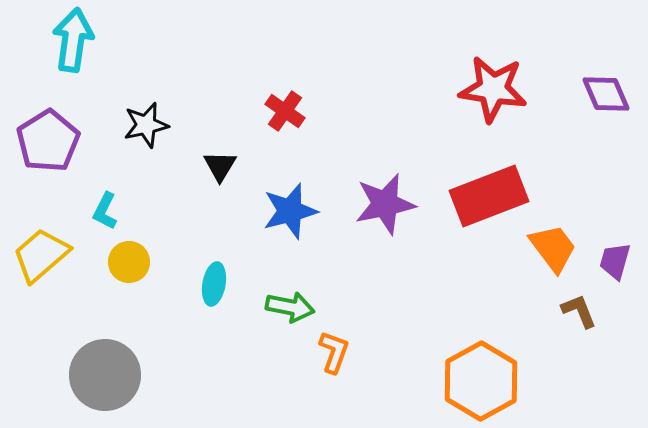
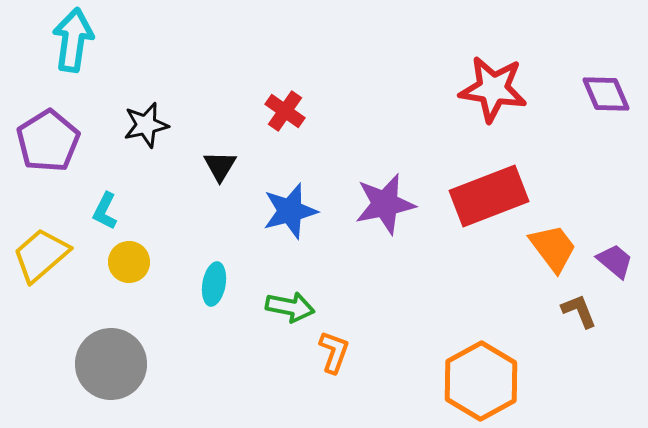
purple trapezoid: rotated 114 degrees clockwise
gray circle: moved 6 px right, 11 px up
